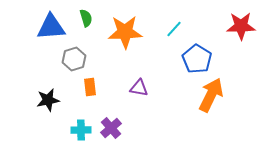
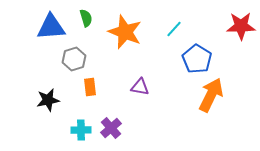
orange star: rotated 24 degrees clockwise
purple triangle: moved 1 px right, 1 px up
